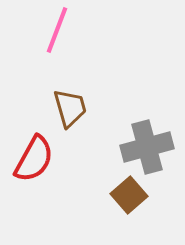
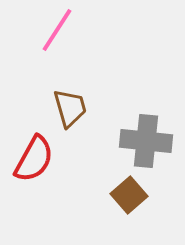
pink line: rotated 12 degrees clockwise
gray cross: moved 1 px left, 6 px up; rotated 21 degrees clockwise
